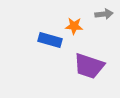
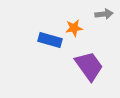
orange star: moved 2 px down; rotated 12 degrees counterclockwise
purple trapezoid: rotated 144 degrees counterclockwise
